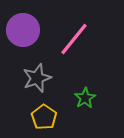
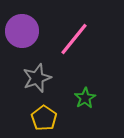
purple circle: moved 1 px left, 1 px down
yellow pentagon: moved 1 px down
